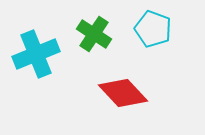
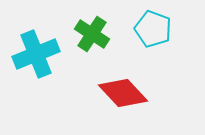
green cross: moved 2 px left
